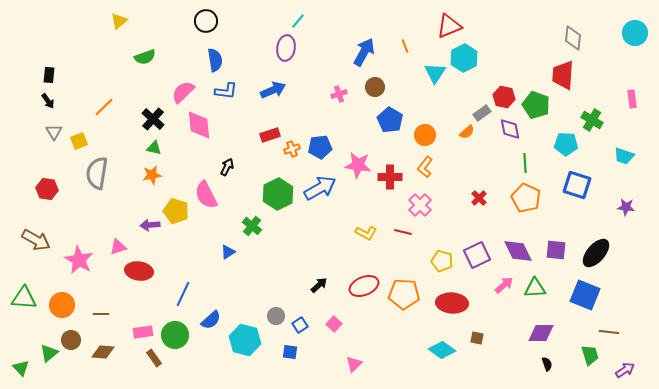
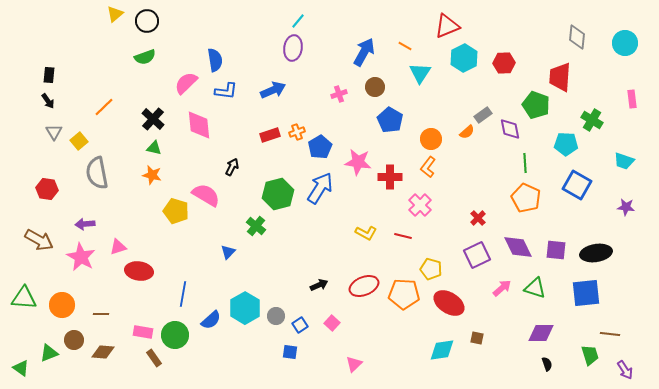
yellow triangle at (119, 21): moved 4 px left, 7 px up
black circle at (206, 21): moved 59 px left
red triangle at (449, 26): moved 2 px left
cyan circle at (635, 33): moved 10 px left, 10 px down
gray diamond at (573, 38): moved 4 px right, 1 px up
orange line at (405, 46): rotated 40 degrees counterclockwise
purple ellipse at (286, 48): moved 7 px right
cyan triangle at (435, 73): moved 15 px left
red trapezoid at (563, 75): moved 3 px left, 2 px down
pink semicircle at (183, 92): moved 3 px right, 9 px up
red hexagon at (504, 97): moved 34 px up; rotated 15 degrees counterclockwise
gray rectangle at (482, 113): moved 1 px right, 2 px down
orange circle at (425, 135): moved 6 px right, 4 px down
yellow square at (79, 141): rotated 18 degrees counterclockwise
blue pentagon at (320, 147): rotated 25 degrees counterclockwise
orange cross at (292, 149): moved 5 px right, 17 px up
cyan trapezoid at (624, 156): moved 5 px down
pink star at (358, 165): moved 3 px up
black arrow at (227, 167): moved 5 px right
orange L-shape at (425, 167): moved 3 px right
gray semicircle at (97, 173): rotated 20 degrees counterclockwise
orange star at (152, 175): rotated 24 degrees clockwise
blue square at (577, 185): rotated 12 degrees clockwise
blue arrow at (320, 188): rotated 28 degrees counterclockwise
green hexagon at (278, 194): rotated 12 degrees clockwise
pink semicircle at (206, 195): rotated 148 degrees clockwise
red cross at (479, 198): moved 1 px left, 20 px down
purple arrow at (150, 225): moved 65 px left, 1 px up
green cross at (252, 226): moved 4 px right
red line at (403, 232): moved 4 px down
brown arrow at (36, 240): moved 3 px right
purple diamond at (518, 251): moved 4 px up
blue triangle at (228, 252): rotated 14 degrees counterclockwise
black ellipse at (596, 253): rotated 40 degrees clockwise
pink star at (79, 260): moved 2 px right, 3 px up
yellow pentagon at (442, 261): moved 11 px left, 8 px down
black arrow at (319, 285): rotated 18 degrees clockwise
pink arrow at (504, 285): moved 2 px left, 3 px down
green triangle at (535, 288): rotated 20 degrees clockwise
blue line at (183, 294): rotated 15 degrees counterclockwise
blue square at (585, 295): moved 1 px right, 2 px up; rotated 28 degrees counterclockwise
red ellipse at (452, 303): moved 3 px left; rotated 28 degrees clockwise
pink square at (334, 324): moved 2 px left, 1 px up
pink rectangle at (143, 332): rotated 18 degrees clockwise
brown line at (609, 332): moved 1 px right, 2 px down
brown circle at (71, 340): moved 3 px right
cyan hexagon at (245, 340): moved 32 px up; rotated 16 degrees clockwise
cyan diamond at (442, 350): rotated 44 degrees counterclockwise
green triangle at (49, 353): rotated 18 degrees clockwise
green triangle at (21, 368): rotated 12 degrees counterclockwise
purple arrow at (625, 370): rotated 90 degrees clockwise
